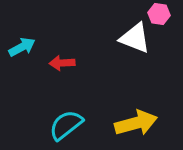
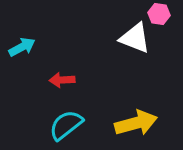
red arrow: moved 17 px down
